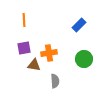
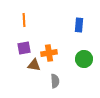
blue rectangle: rotated 40 degrees counterclockwise
